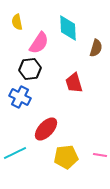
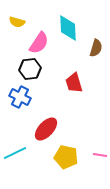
yellow semicircle: rotated 63 degrees counterclockwise
yellow pentagon: rotated 20 degrees clockwise
